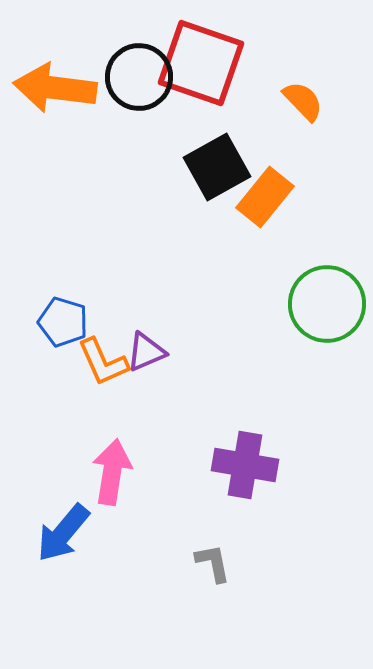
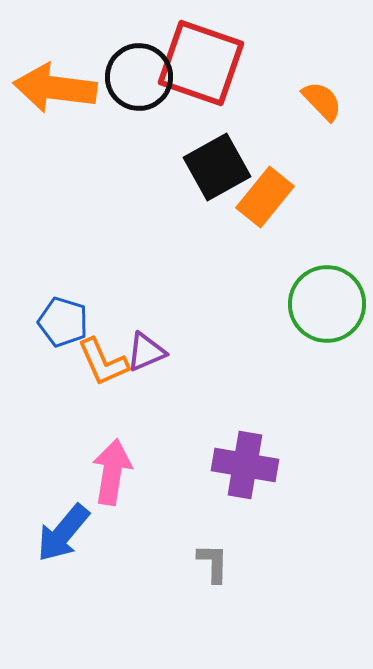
orange semicircle: moved 19 px right
gray L-shape: rotated 12 degrees clockwise
